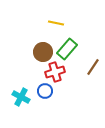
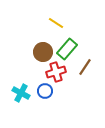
yellow line: rotated 21 degrees clockwise
brown line: moved 8 px left
red cross: moved 1 px right
cyan cross: moved 4 px up
